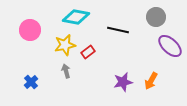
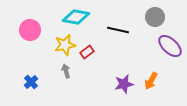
gray circle: moved 1 px left
red rectangle: moved 1 px left
purple star: moved 1 px right, 2 px down
